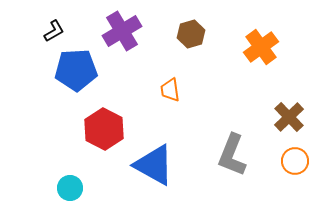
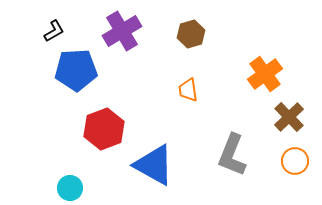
orange cross: moved 4 px right, 27 px down
orange trapezoid: moved 18 px right
red hexagon: rotated 12 degrees clockwise
